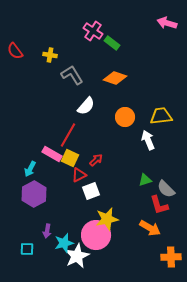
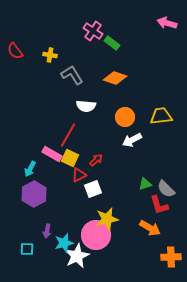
white semicircle: rotated 54 degrees clockwise
white arrow: moved 16 px left; rotated 96 degrees counterclockwise
green triangle: moved 4 px down
white square: moved 2 px right, 2 px up
